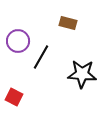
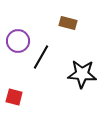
red square: rotated 12 degrees counterclockwise
